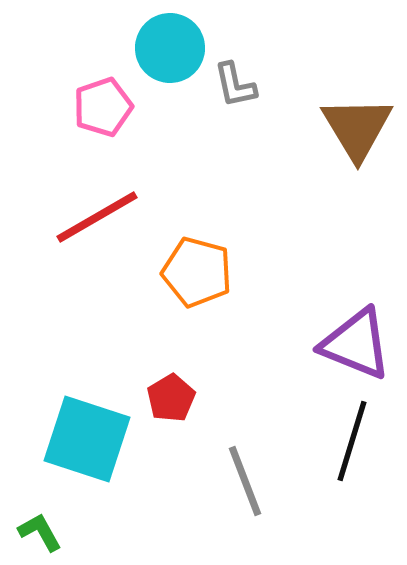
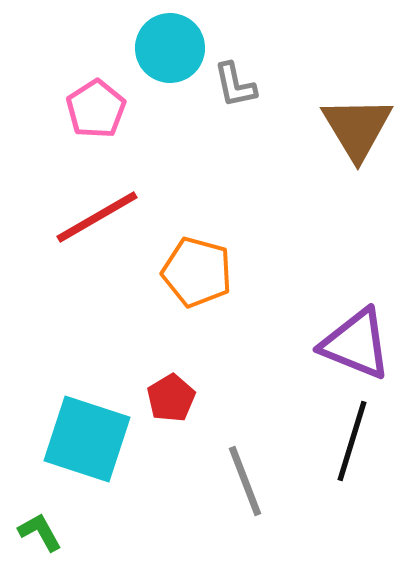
pink pentagon: moved 7 px left, 2 px down; rotated 14 degrees counterclockwise
